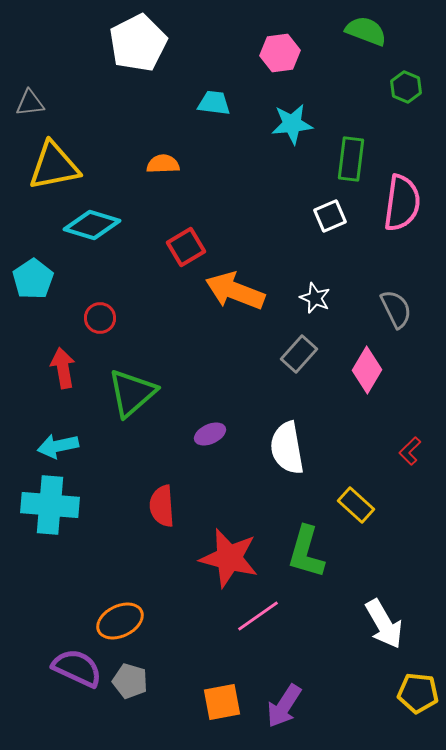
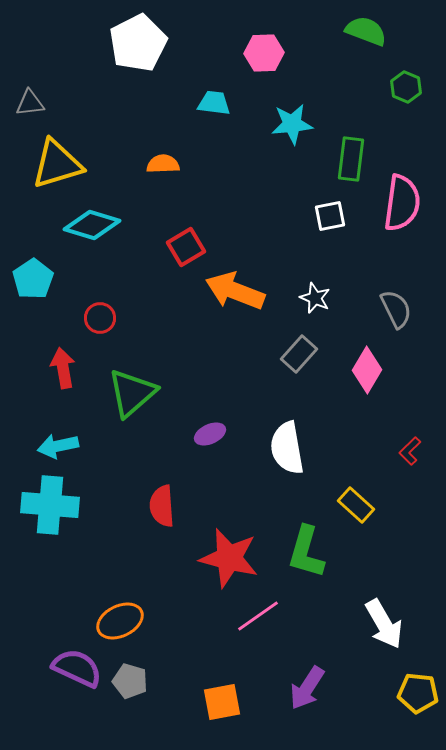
pink hexagon: moved 16 px left; rotated 6 degrees clockwise
yellow triangle: moved 3 px right, 2 px up; rotated 6 degrees counterclockwise
white square: rotated 12 degrees clockwise
purple arrow: moved 23 px right, 18 px up
